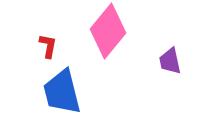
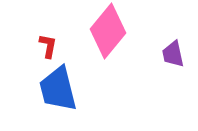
purple trapezoid: moved 3 px right, 7 px up
blue trapezoid: moved 4 px left, 3 px up
